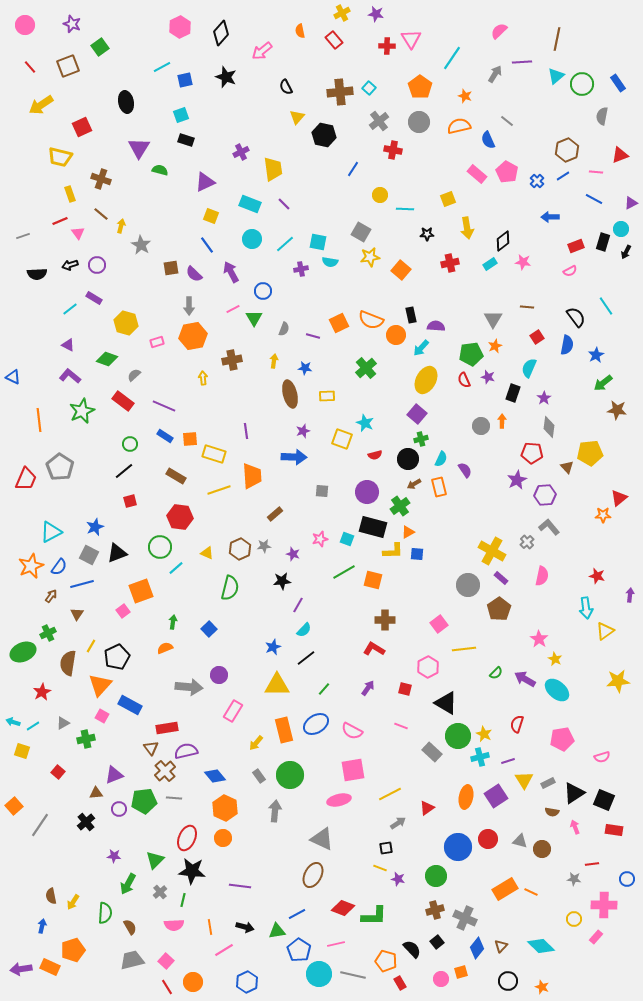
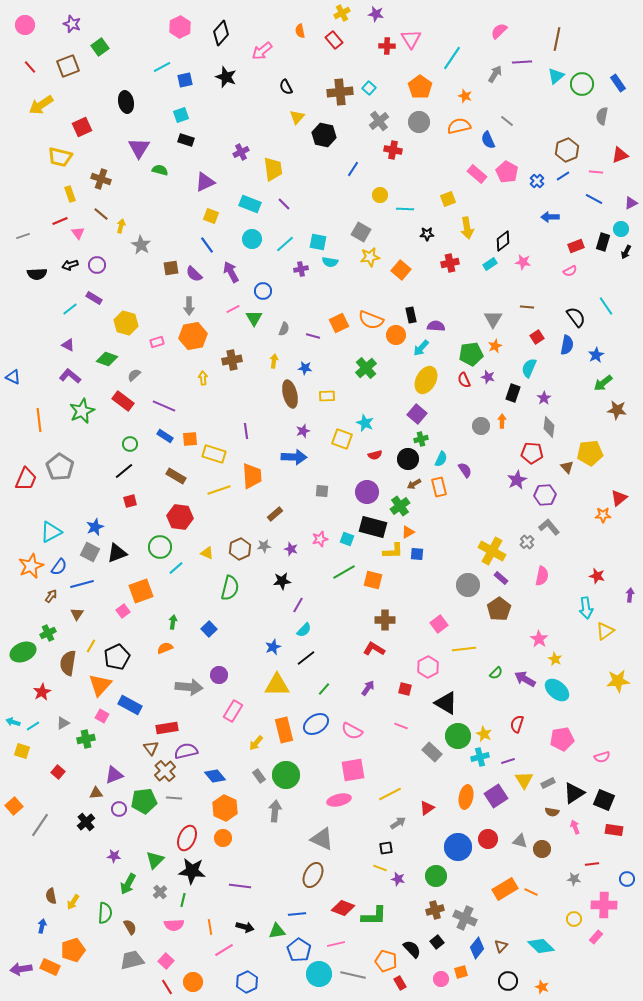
purple star at (293, 554): moved 2 px left, 5 px up
gray square at (89, 555): moved 1 px right, 3 px up
green circle at (290, 775): moved 4 px left
blue line at (297, 914): rotated 24 degrees clockwise
